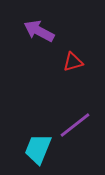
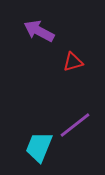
cyan trapezoid: moved 1 px right, 2 px up
